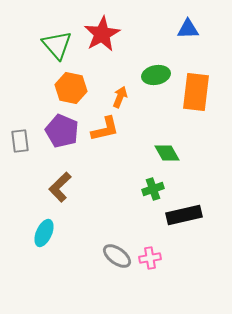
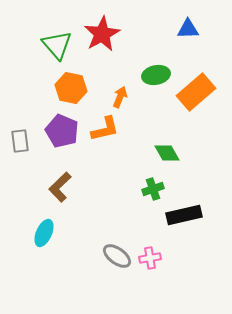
orange rectangle: rotated 42 degrees clockwise
